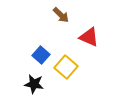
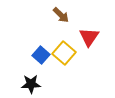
red triangle: rotated 40 degrees clockwise
yellow square: moved 2 px left, 14 px up
black star: moved 3 px left; rotated 12 degrees counterclockwise
